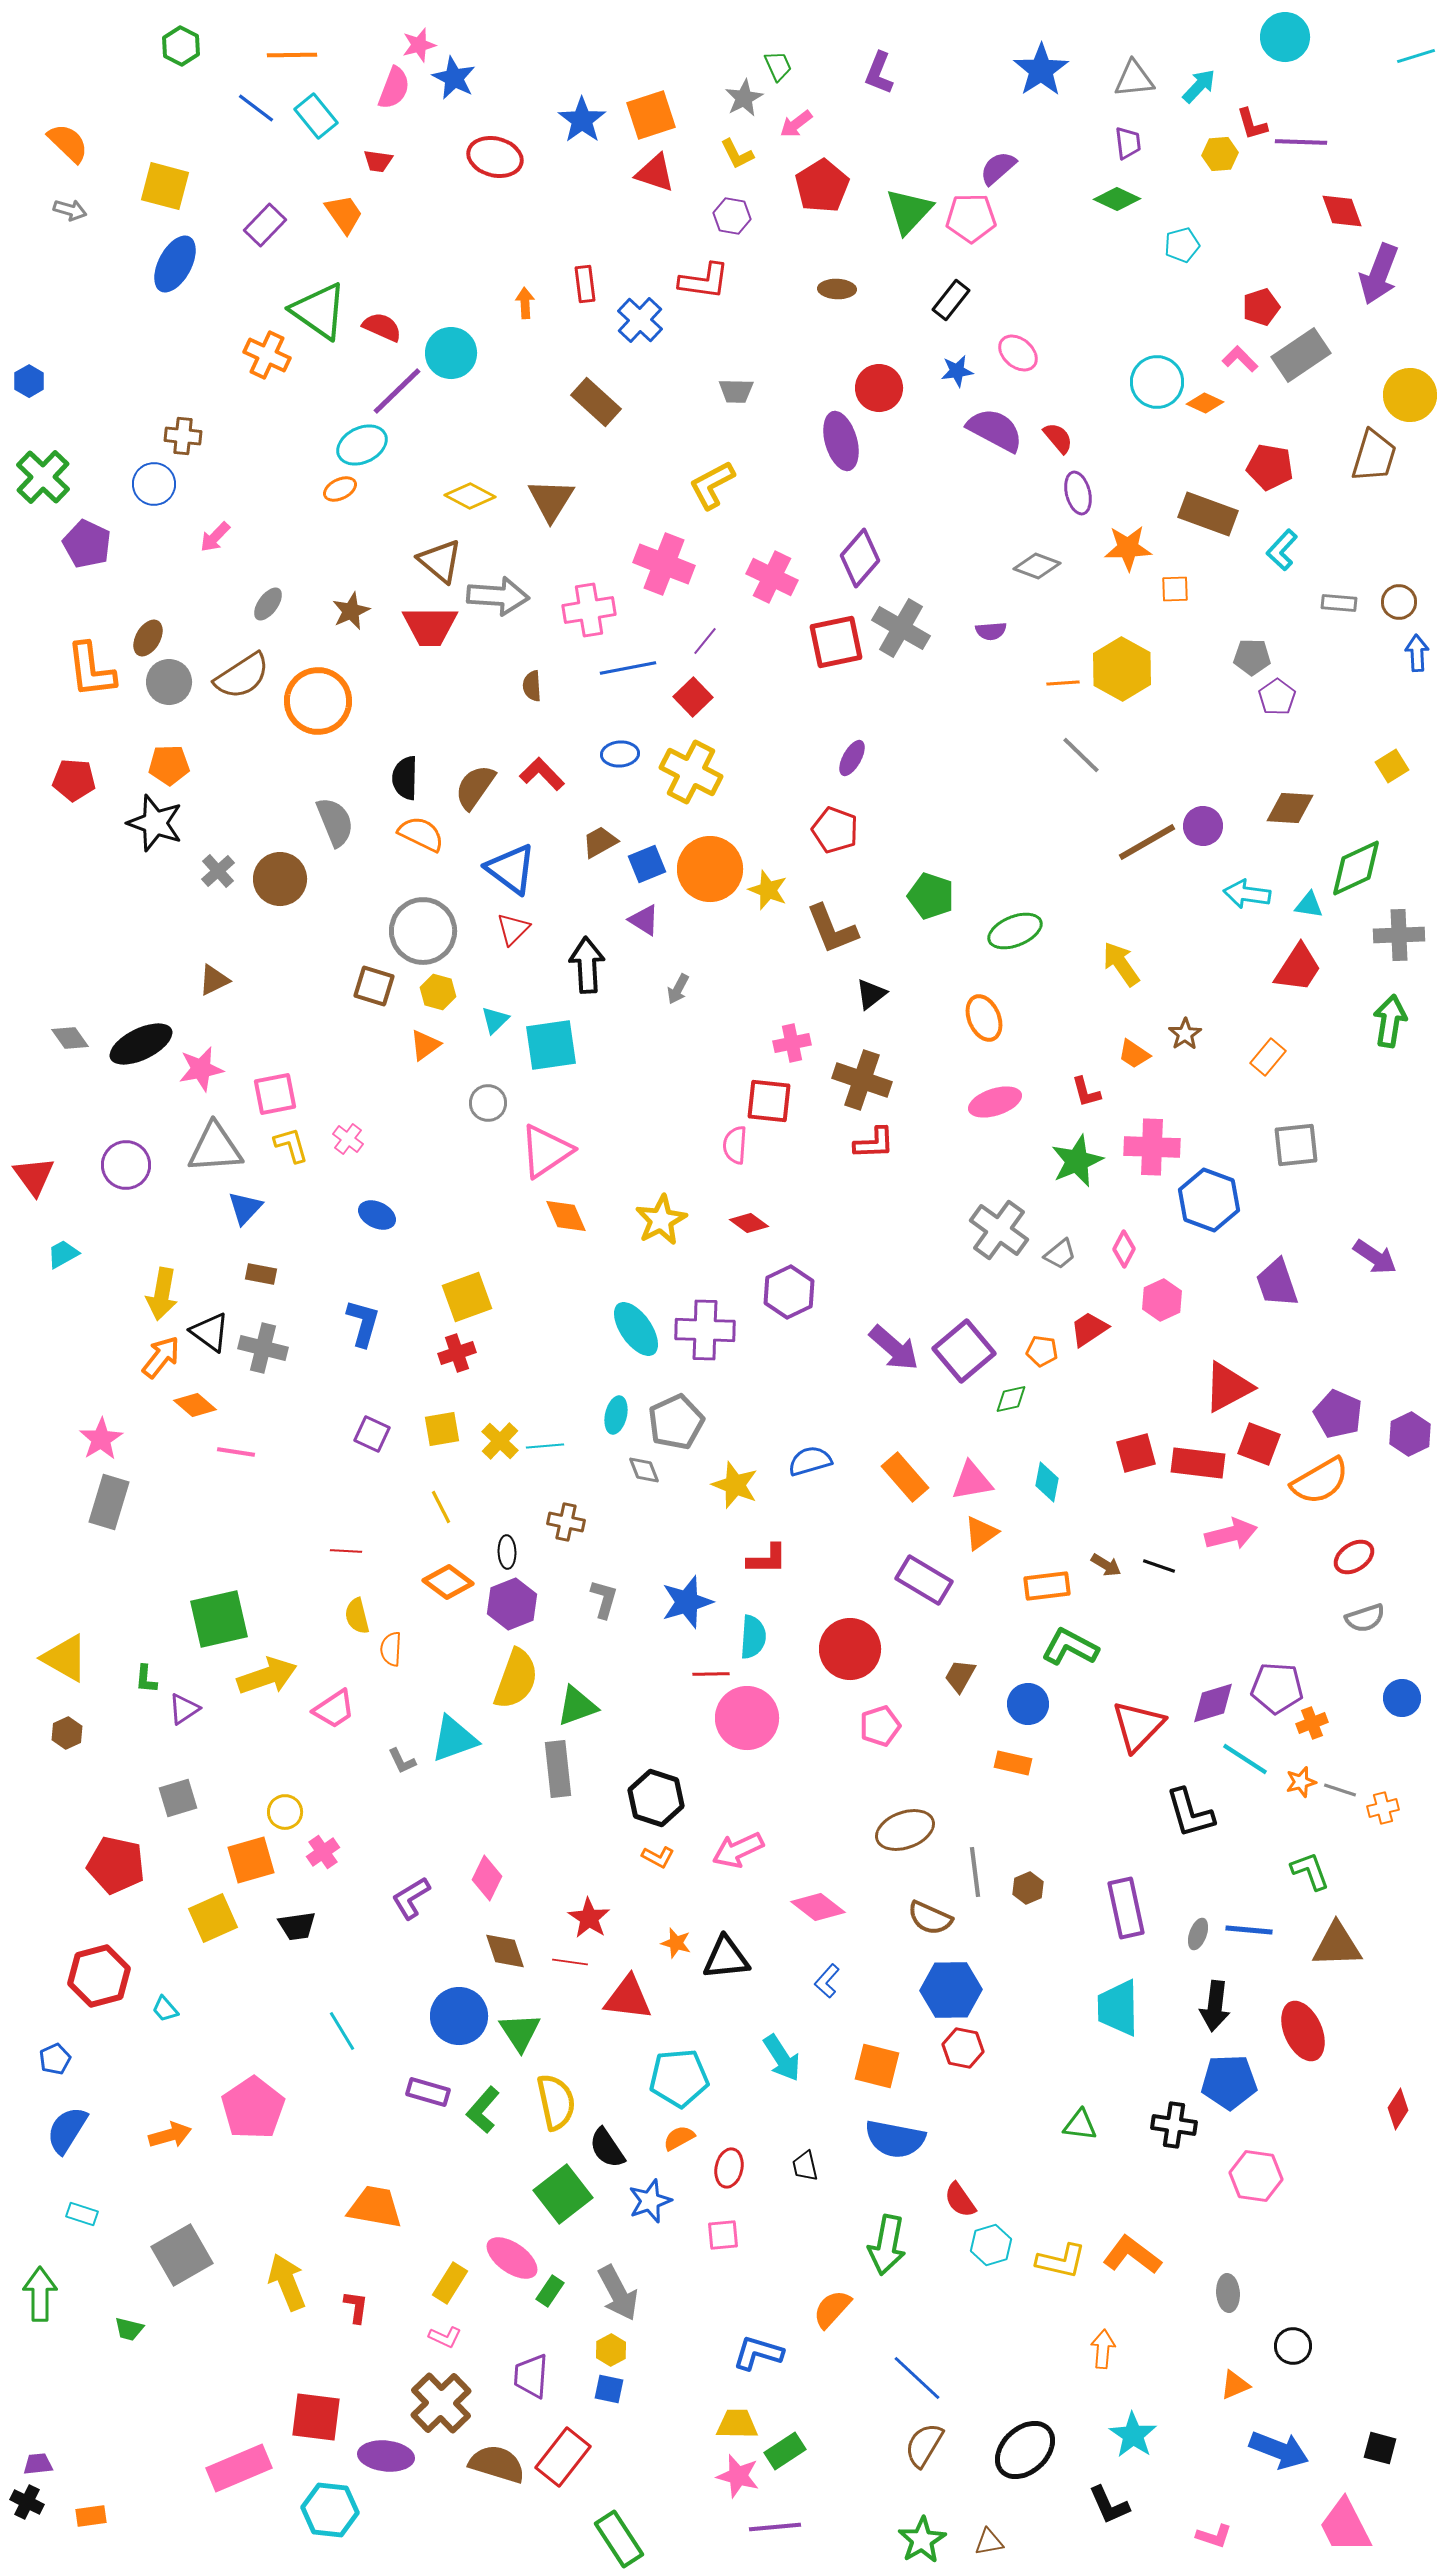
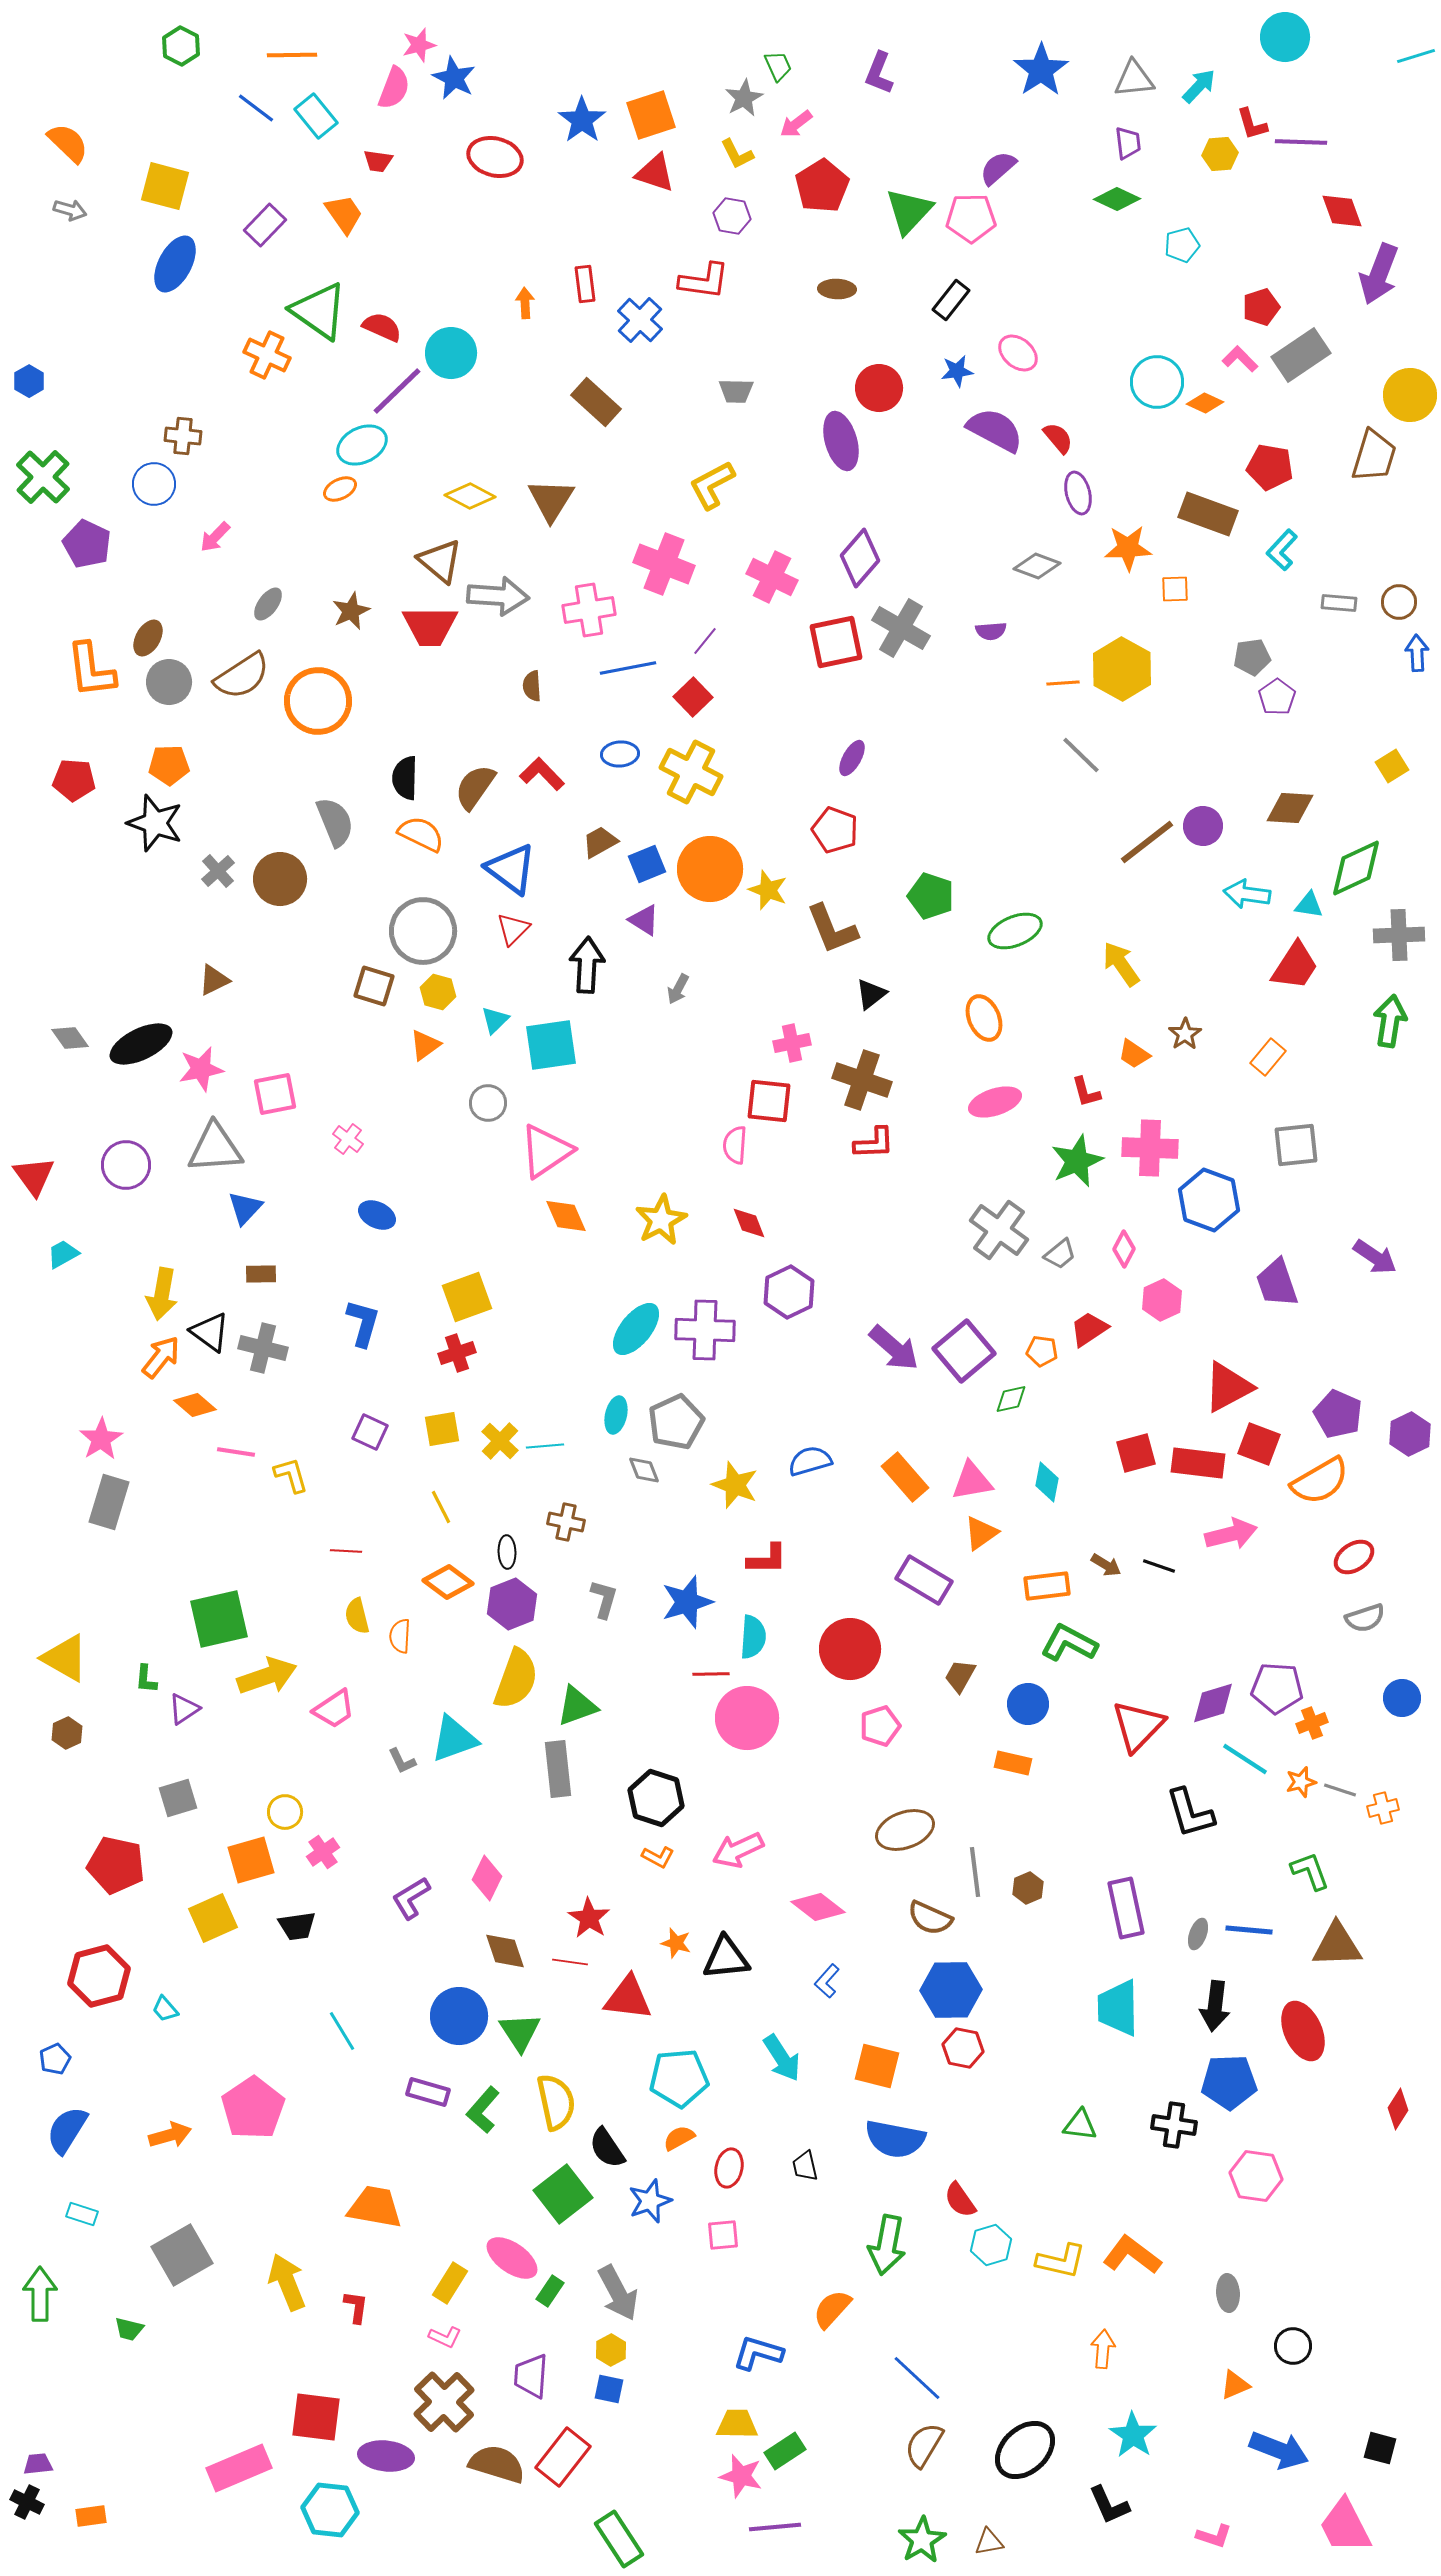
gray pentagon at (1252, 657): rotated 9 degrees counterclockwise
brown line at (1147, 842): rotated 8 degrees counterclockwise
black arrow at (587, 965): rotated 6 degrees clockwise
red trapezoid at (1298, 968): moved 3 px left, 2 px up
yellow L-shape at (291, 1145): moved 330 px down
pink cross at (1152, 1147): moved 2 px left, 1 px down
red diamond at (749, 1223): rotated 33 degrees clockwise
brown rectangle at (261, 1274): rotated 12 degrees counterclockwise
cyan ellipse at (636, 1329): rotated 74 degrees clockwise
purple square at (372, 1434): moved 2 px left, 2 px up
green L-shape at (1070, 1647): moved 1 px left, 4 px up
orange semicircle at (391, 1649): moved 9 px right, 13 px up
brown cross at (441, 2403): moved 3 px right, 1 px up
pink star at (738, 2476): moved 3 px right
